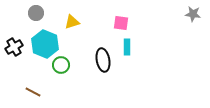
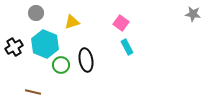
pink square: rotated 28 degrees clockwise
cyan rectangle: rotated 28 degrees counterclockwise
black ellipse: moved 17 px left
brown line: rotated 14 degrees counterclockwise
